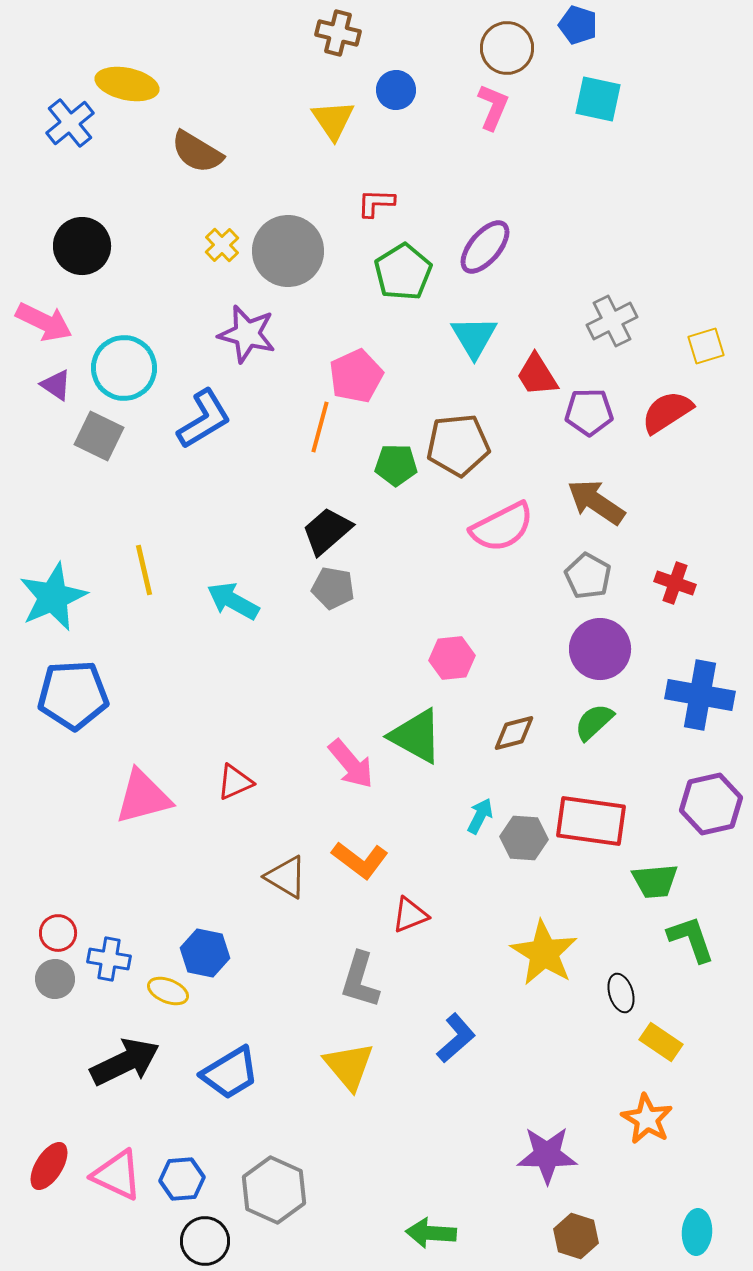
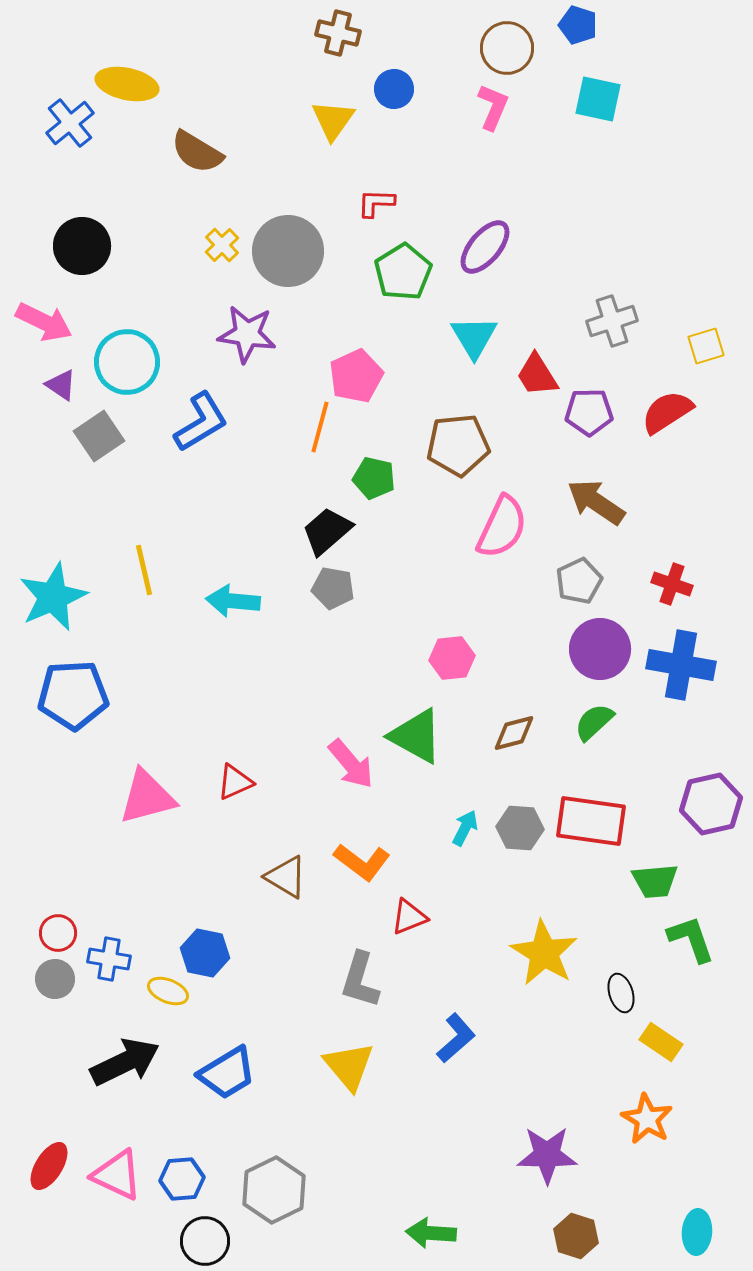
blue circle at (396, 90): moved 2 px left, 1 px up
yellow triangle at (333, 120): rotated 9 degrees clockwise
gray cross at (612, 321): rotated 9 degrees clockwise
purple star at (247, 334): rotated 6 degrees counterclockwise
cyan circle at (124, 368): moved 3 px right, 6 px up
purple triangle at (56, 385): moved 5 px right
blue L-shape at (204, 419): moved 3 px left, 3 px down
gray square at (99, 436): rotated 30 degrees clockwise
green pentagon at (396, 465): moved 22 px left, 13 px down; rotated 12 degrees clockwise
pink semicircle at (502, 527): rotated 38 degrees counterclockwise
gray pentagon at (588, 576): moved 9 px left, 5 px down; rotated 18 degrees clockwise
red cross at (675, 583): moved 3 px left, 1 px down
cyan arrow at (233, 601): rotated 24 degrees counterclockwise
blue cross at (700, 695): moved 19 px left, 30 px up
pink triangle at (143, 797): moved 4 px right
cyan arrow at (480, 816): moved 15 px left, 12 px down
gray hexagon at (524, 838): moved 4 px left, 10 px up
orange L-shape at (360, 860): moved 2 px right, 2 px down
red triangle at (410, 915): moved 1 px left, 2 px down
blue trapezoid at (230, 1073): moved 3 px left
gray hexagon at (274, 1190): rotated 10 degrees clockwise
